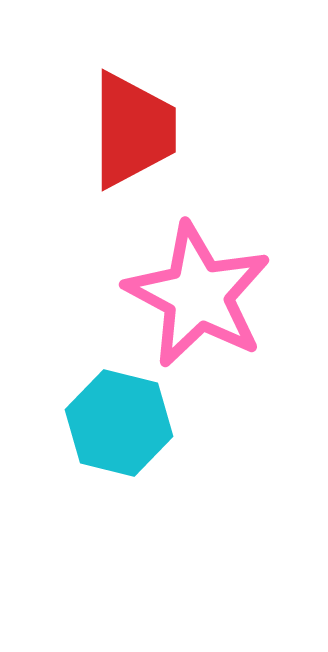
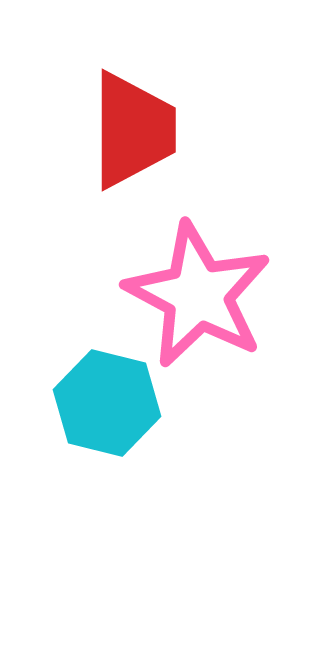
cyan hexagon: moved 12 px left, 20 px up
